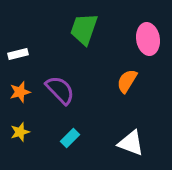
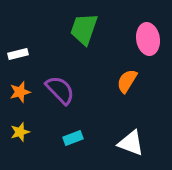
cyan rectangle: moved 3 px right; rotated 24 degrees clockwise
